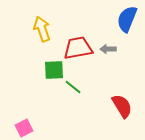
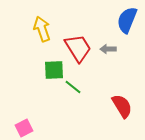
blue semicircle: moved 1 px down
red trapezoid: rotated 68 degrees clockwise
